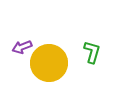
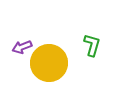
green L-shape: moved 7 px up
